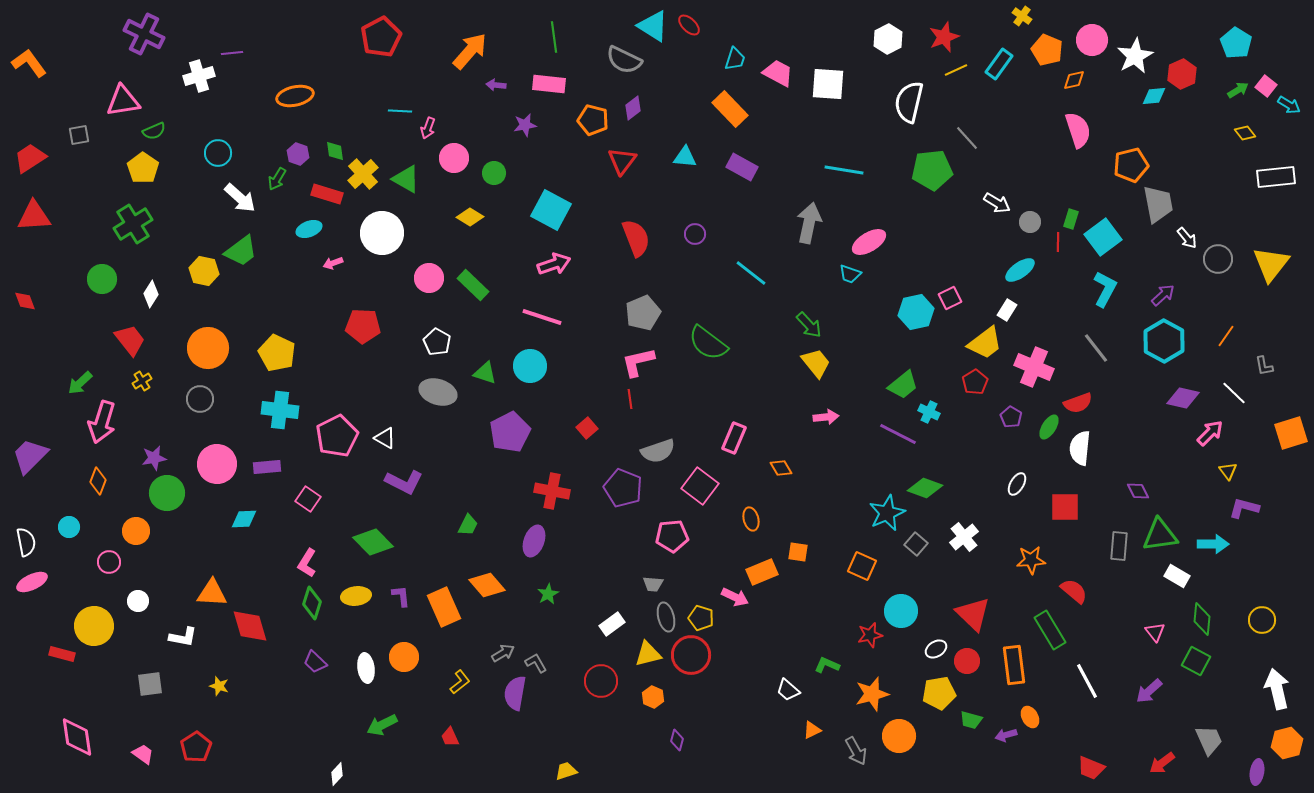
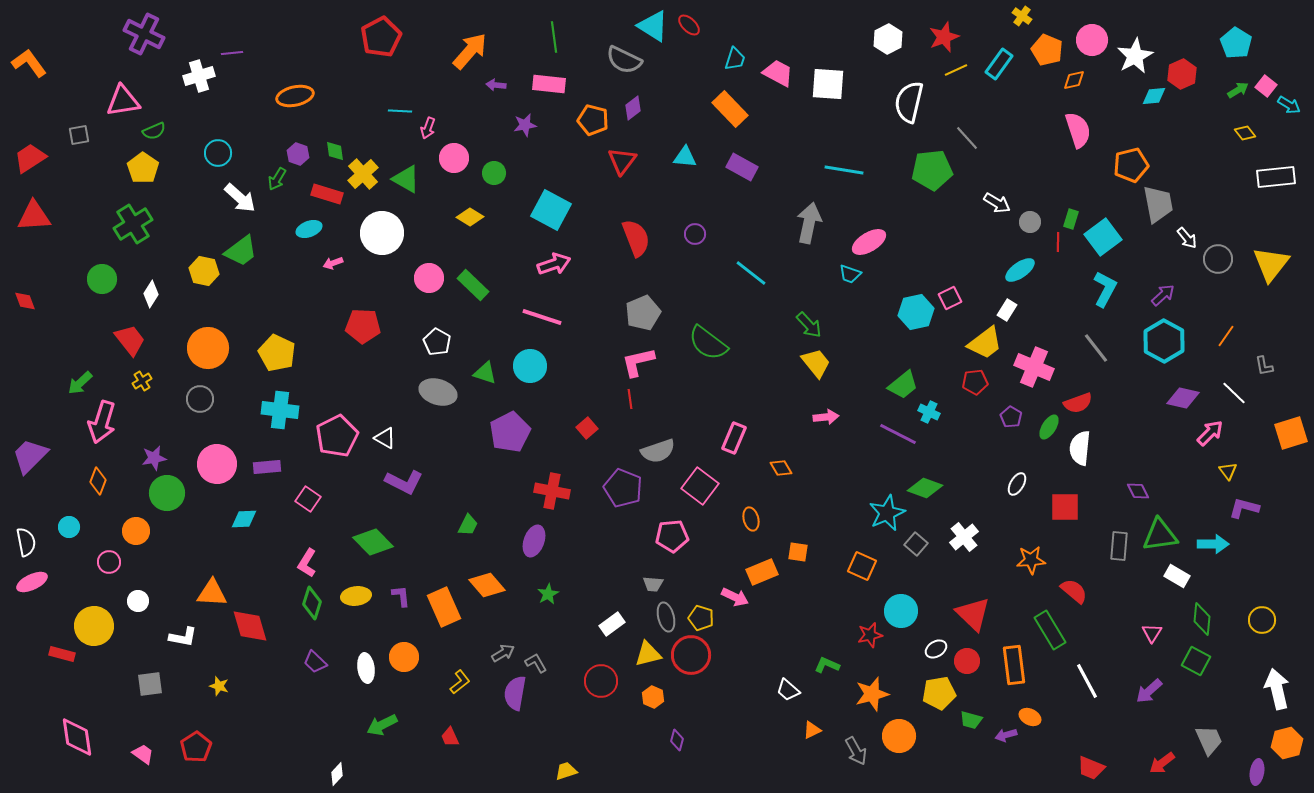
red pentagon at (975, 382): rotated 25 degrees clockwise
pink triangle at (1155, 632): moved 3 px left, 1 px down; rotated 10 degrees clockwise
orange ellipse at (1030, 717): rotated 35 degrees counterclockwise
